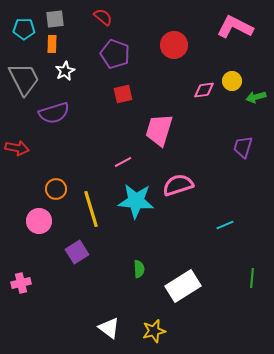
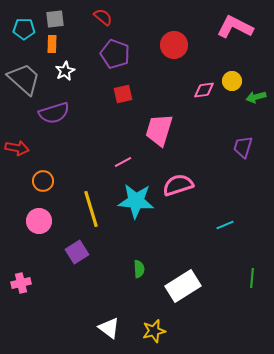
gray trapezoid: rotated 21 degrees counterclockwise
orange circle: moved 13 px left, 8 px up
